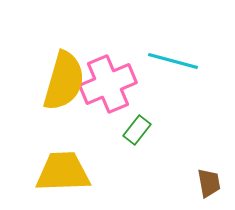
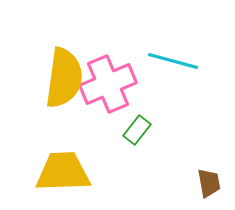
yellow semicircle: moved 3 px up; rotated 8 degrees counterclockwise
